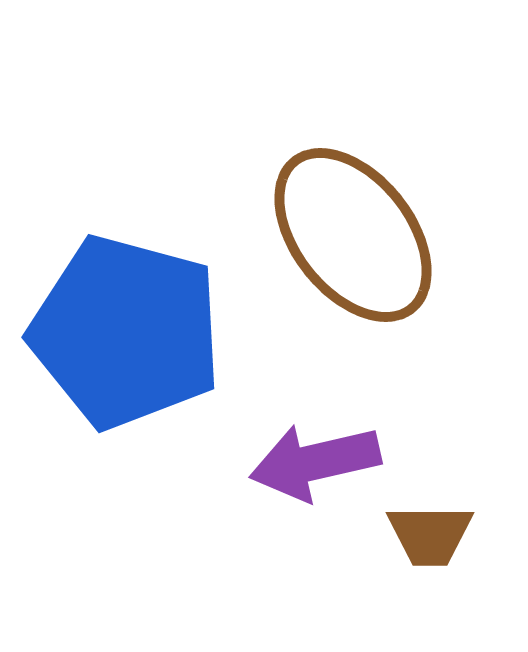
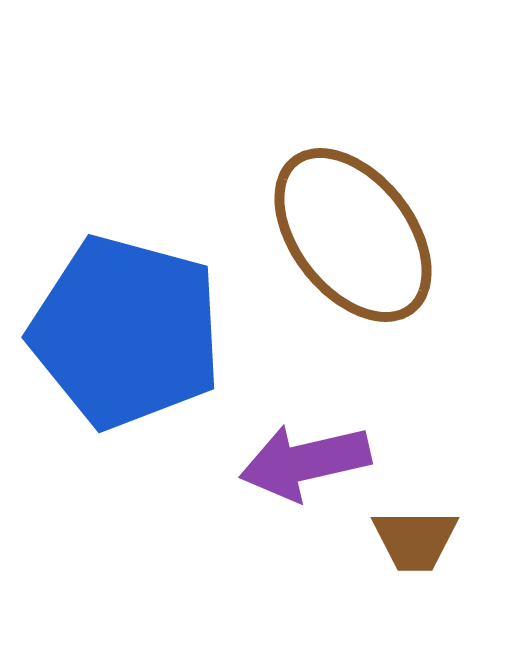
purple arrow: moved 10 px left
brown trapezoid: moved 15 px left, 5 px down
